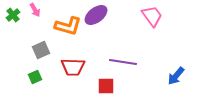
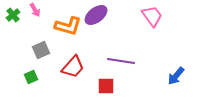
purple line: moved 2 px left, 1 px up
red trapezoid: rotated 50 degrees counterclockwise
green square: moved 4 px left
